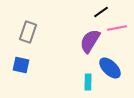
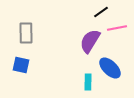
gray rectangle: moved 2 px left, 1 px down; rotated 20 degrees counterclockwise
